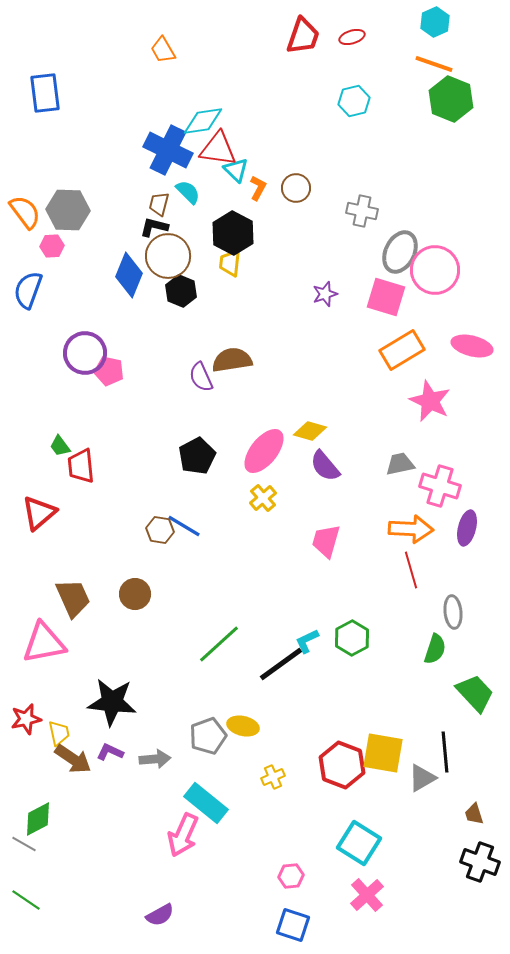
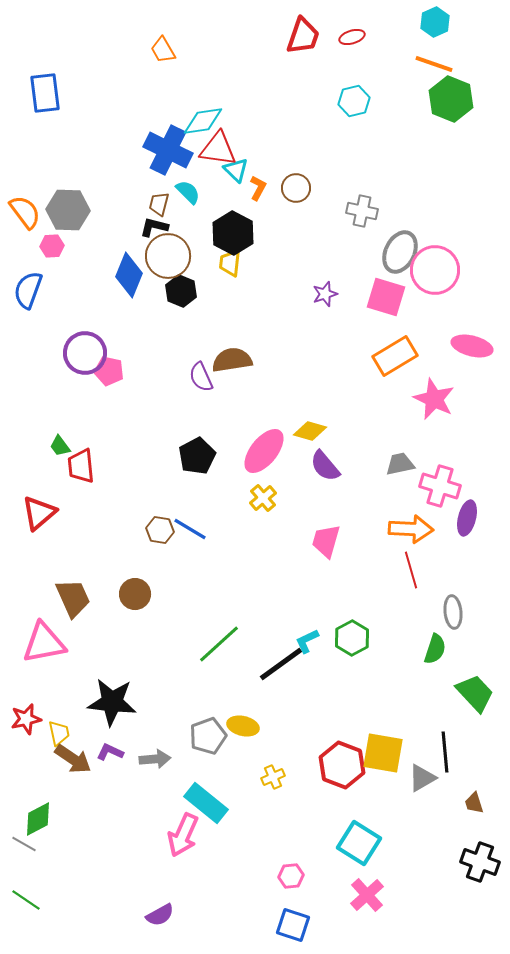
orange rectangle at (402, 350): moved 7 px left, 6 px down
pink star at (430, 401): moved 4 px right, 2 px up
blue line at (184, 526): moved 6 px right, 3 px down
purple ellipse at (467, 528): moved 10 px up
brown trapezoid at (474, 814): moved 11 px up
